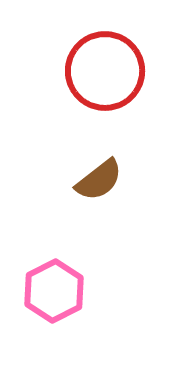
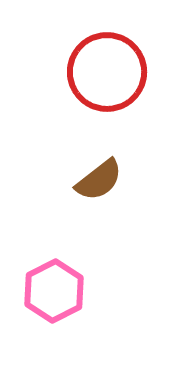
red circle: moved 2 px right, 1 px down
